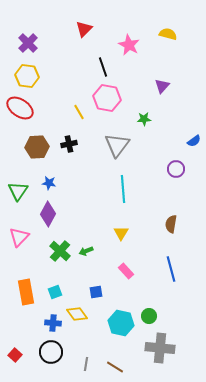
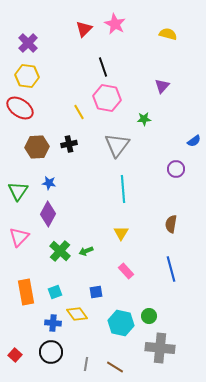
pink star: moved 14 px left, 21 px up
